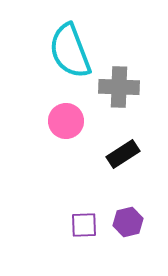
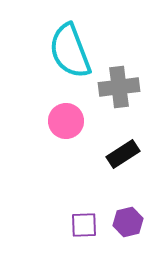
gray cross: rotated 9 degrees counterclockwise
